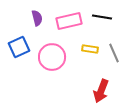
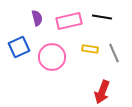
red arrow: moved 1 px right, 1 px down
